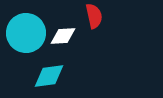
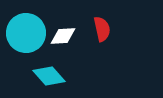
red semicircle: moved 8 px right, 13 px down
cyan diamond: rotated 56 degrees clockwise
